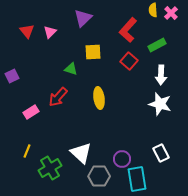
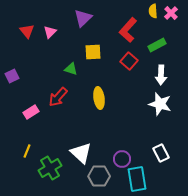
yellow semicircle: moved 1 px down
